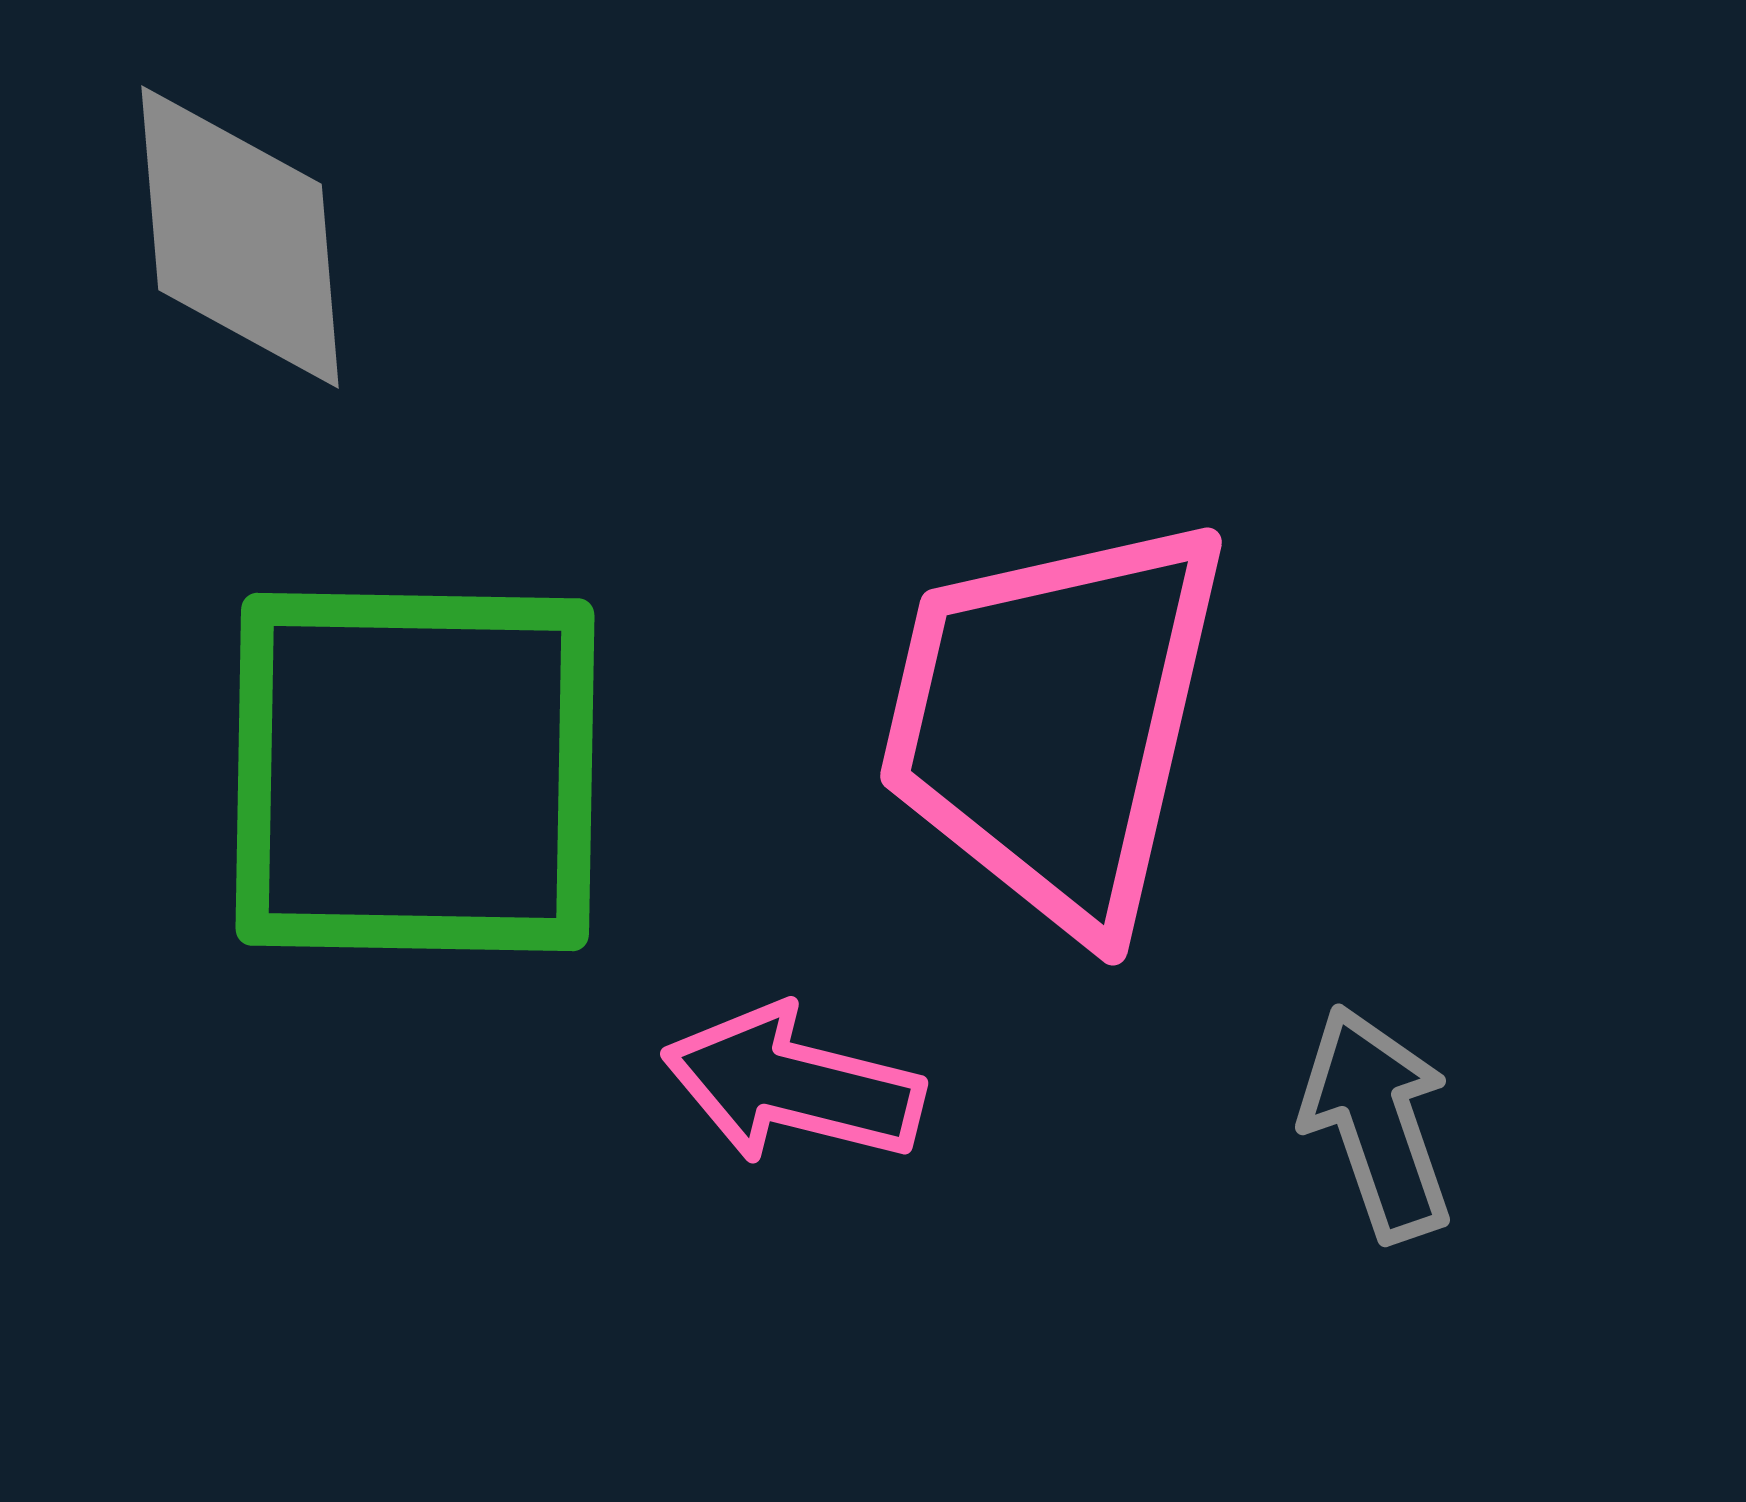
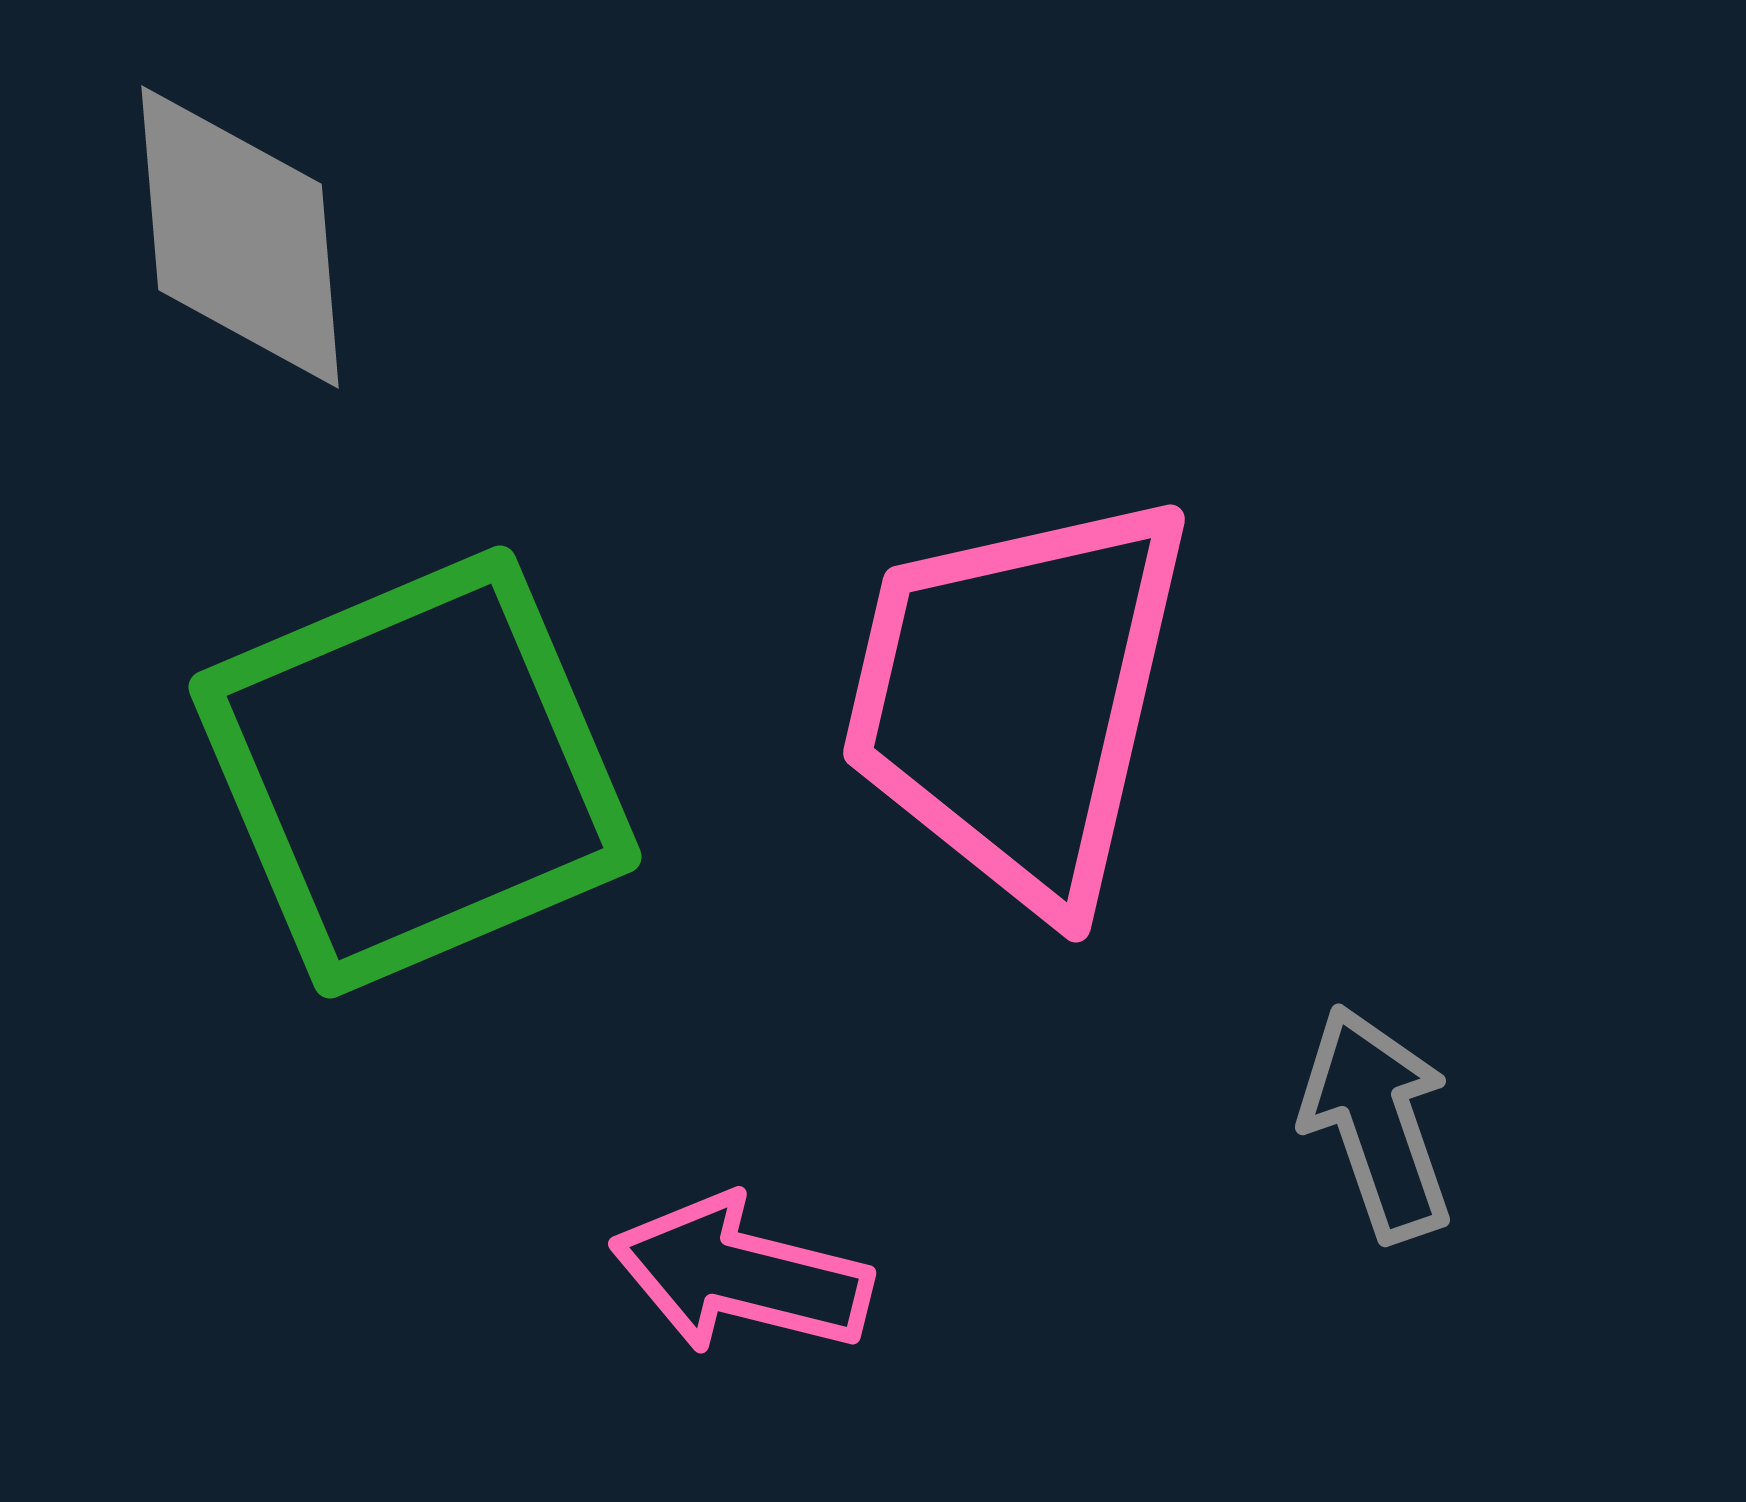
pink trapezoid: moved 37 px left, 23 px up
green square: rotated 24 degrees counterclockwise
pink arrow: moved 52 px left, 190 px down
